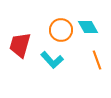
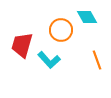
cyan diamond: moved 1 px left, 10 px up
red trapezoid: moved 2 px right
cyan L-shape: moved 3 px left
